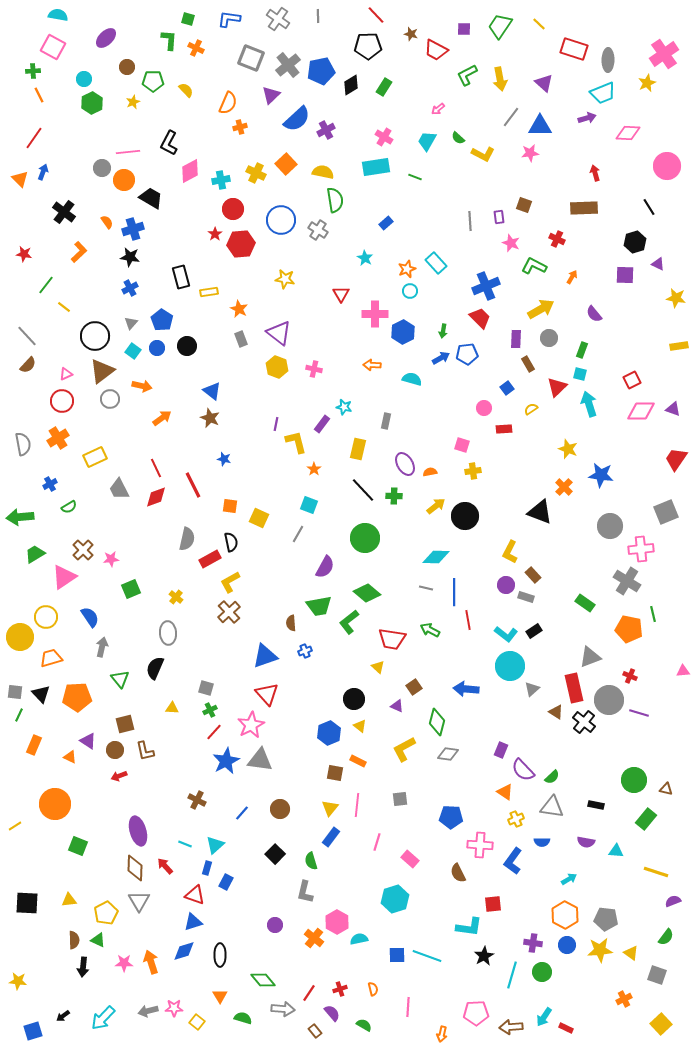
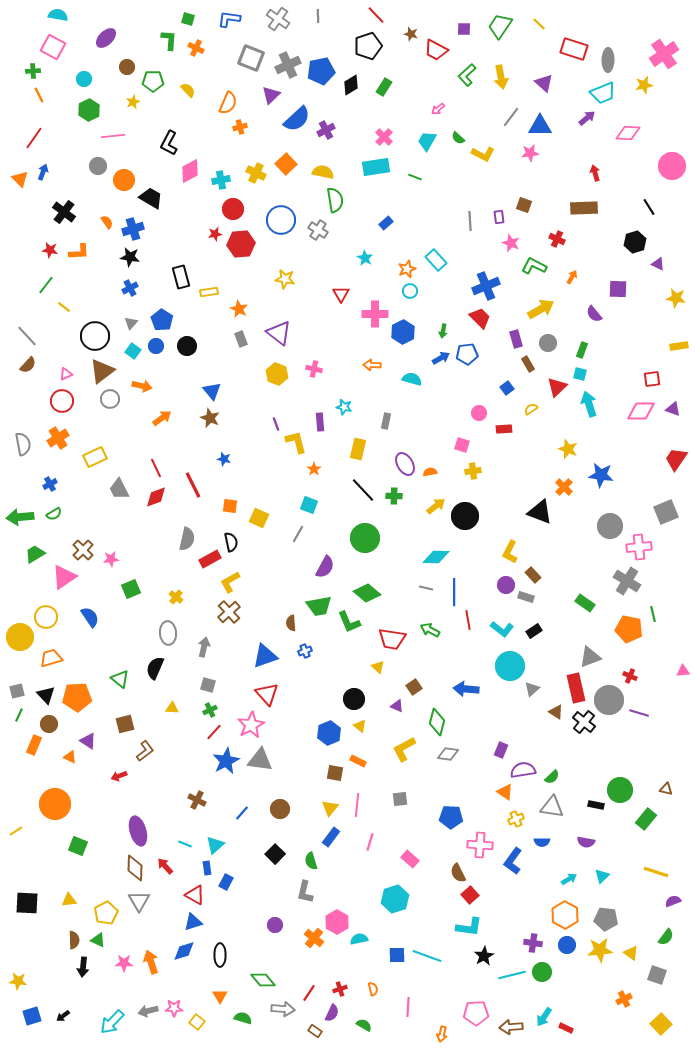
black pentagon at (368, 46): rotated 16 degrees counterclockwise
gray cross at (288, 65): rotated 15 degrees clockwise
green L-shape at (467, 75): rotated 15 degrees counterclockwise
yellow arrow at (500, 79): moved 1 px right, 2 px up
yellow star at (647, 83): moved 3 px left, 2 px down; rotated 12 degrees clockwise
yellow semicircle at (186, 90): moved 2 px right
green hexagon at (92, 103): moved 3 px left, 7 px down
purple arrow at (587, 118): rotated 24 degrees counterclockwise
pink cross at (384, 137): rotated 12 degrees clockwise
pink line at (128, 152): moved 15 px left, 16 px up
pink circle at (667, 166): moved 5 px right
gray circle at (102, 168): moved 4 px left, 2 px up
red star at (215, 234): rotated 24 degrees clockwise
orange L-shape at (79, 252): rotated 40 degrees clockwise
red star at (24, 254): moved 26 px right, 4 px up
cyan rectangle at (436, 263): moved 3 px up
purple square at (625, 275): moved 7 px left, 14 px down
gray circle at (549, 338): moved 1 px left, 5 px down
purple rectangle at (516, 339): rotated 18 degrees counterclockwise
blue circle at (157, 348): moved 1 px left, 2 px up
yellow hexagon at (277, 367): moved 7 px down
red square at (632, 380): moved 20 px right, 1 px up; rotated 18 degrees clockwise
blue triangle at (212, 391): rotated 12 degrees clockwise
pink circle at (484, 408): moved 5 px left, 5 px down
purple line at (276, 424): rotated 32 degrees counterclockwise
purple rectangle at (322, 424): moved 2 px left, 2 px up; rotated 42 degrees counterclockwise
green semicircle at (69, 507): moved 15 px left, 7 px down
pink cross at (641, 549): moved 2 px left, 2 px up
green L-shape at (349, 622): rotated 75 degrees counterclockwise
cyan L-shape at (506, 634): moved 4 px left, 5 px up
gray arrow at (102, 647): moved 102 px right
green triangle at (120, 679): rotated 12 degrees counterclockwise
gray square at (206, 688): moved 2 px right, 3 px up
red rectangle at (574, 688): moved 2 px right
gray square at (15, 692): moved 2 px right, 1 px up; rotated 21 degrees counterclockwise
black triangle at (41, 694): moved 5 px right, 1 px down
brown circle at (115, 750): moved 66 px left, 26 px up
brown L-shape at (145, 751): rotated 115 degrees counterclockwise
purple semicircle at (523, 770): rotated 125 degrees clockwise
green circle at (634, 780): moved 14 px left, 10 px down
yellow line at (15, 826): moved 1 px right, 5 px down
pink line at (377, 842): moved 7 px left
cyan triangle at (616, 851): moved 14 px left, 25 px down; rotated 49 degrees counterclockwise
blue rectangle at (207, 868): rotated 24 degrees counterclockwise
red triangle at (195, 895): rotated 10 degrees clockwise
red square at (493, 904): moved 23 px left, 9 px up; rotated 36 degrees counterclockwise
cyan line at (512, 975): rotated 60 degrees clockwise
purple semicircle at (332, 1013): rotated 66 degrees clockwise
cyan arrow at (103, 1018): moved 9 px right, 4 px down
blue square at (33, 1031): moved 1 px left, 15 px up
brown rectangle at (315, 1031): rotated 16 degrees counterclockwise
